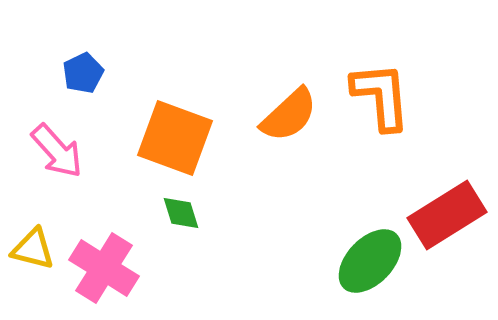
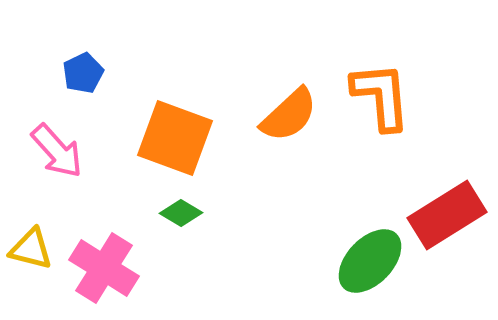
green diamond: rotated 42 degrees counterclockwise
yellow triangle: moved 2 px left
